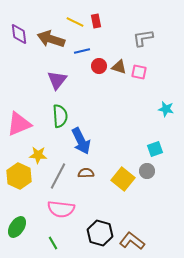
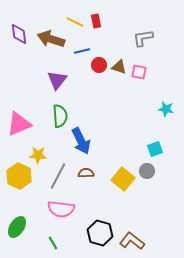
red circle: moved 1 px up
